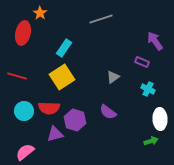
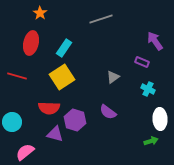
red ellipse: moved 8 px right, 10 px down
cyan circle: moved 12 px left, 11 px down
purple triangle: rotated 30 degrees clockwise
